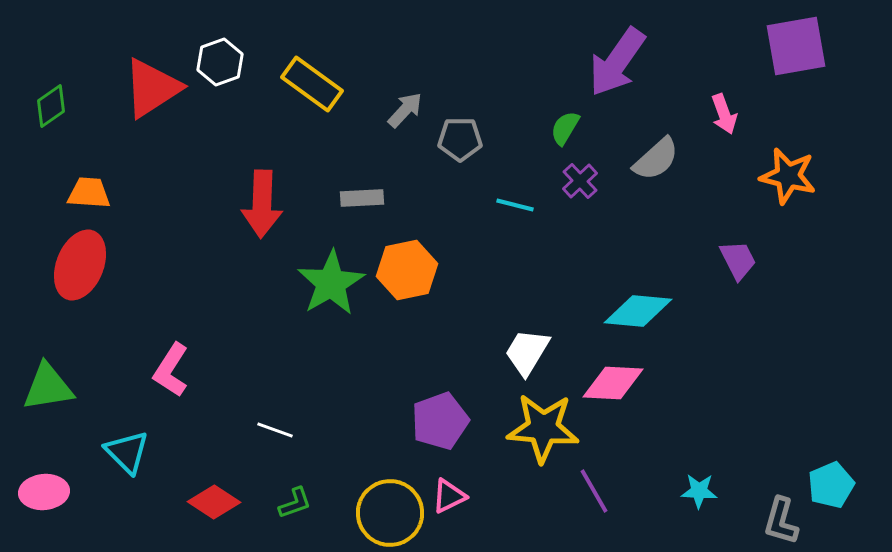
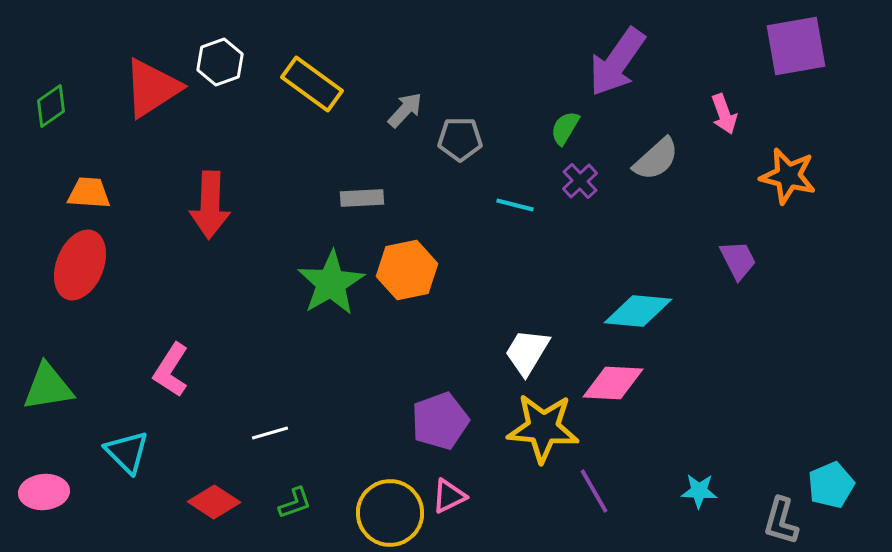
red arrow: moved 52 px left, 1 px down
white line: moved 5 px left, 3 px down; rotated 36 degrees counterclockwise
